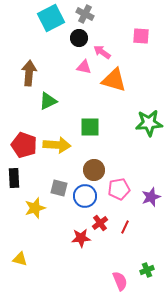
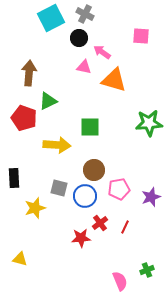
red pentagon: moved 27 px up
